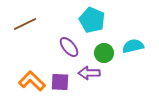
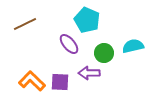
cyan pentagon: moved 5 px left
purple ellipse: moved 3 px up
